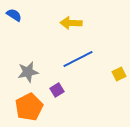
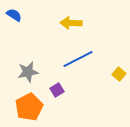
yellow square: rotated 24 degrees counterclockwise
